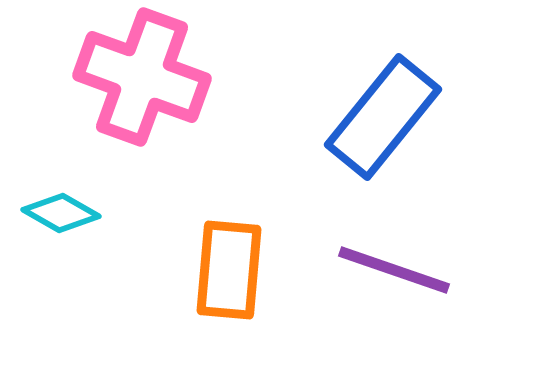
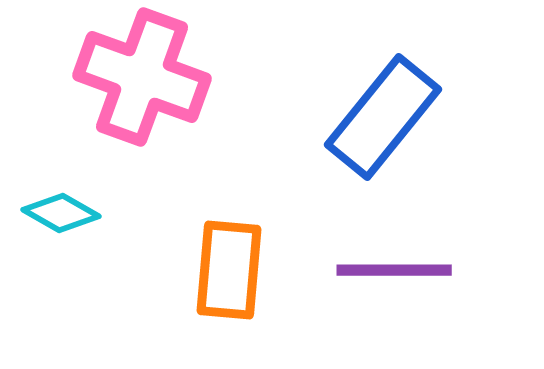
purple line: rotated 19 degrees counterclockwise
